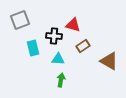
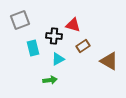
cyan triangle: rotated 32 degrees counterclockwise
green arrow: moved 11 px left; rotated 72 degrees clockwise
